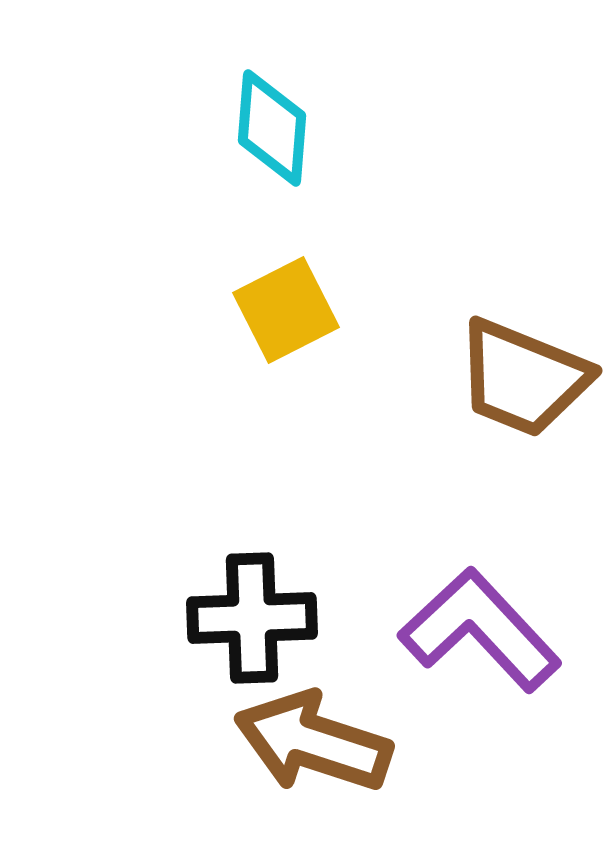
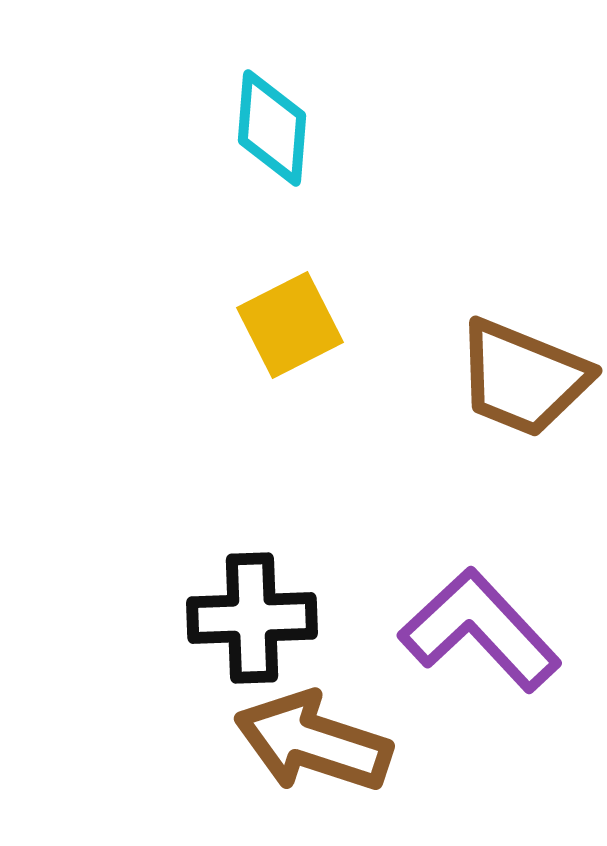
yellow square: moved 4 px right, 15 px down
